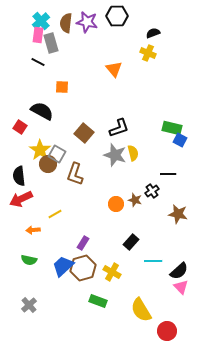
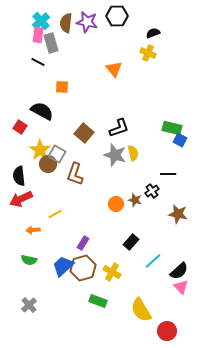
cyan line at (153, 261): rotated 42 degrees counterclockwise
